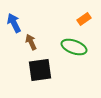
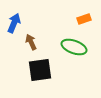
orange rectangle: rotated 16 degrees clockwise
blue arrow: rotated 48 degrees clockwise
